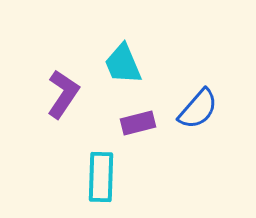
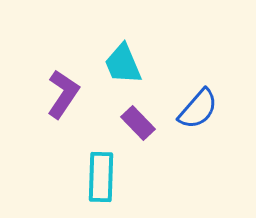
purple rectangle: rotated 60 degrees clockwise
